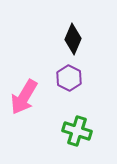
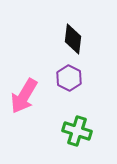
black diamond: rotated 16 degrees counterclockwise
pink arrow: moved 1 px up
